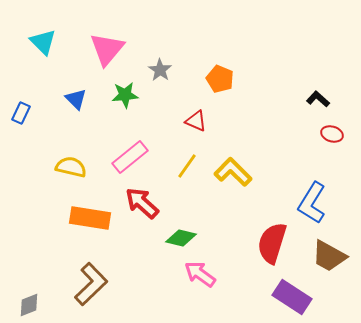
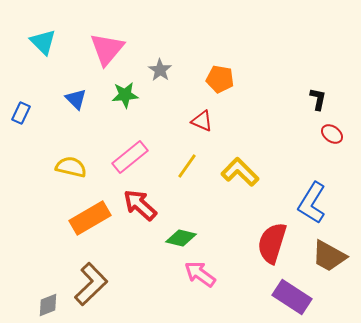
orange pentagon: rotated 12 degrees counterclockwise
black L-shape: rotated 60 degrees clockwise
red triangle: moved 6 px right
red ellipse: rotated 20 degrees clockwise
yellow L-shape: moved 7 px right
red arrow: moved 2 px left, 2 px down
orange rectangle: rotated 39 degrees counterclockwise
gray diamond: moved 19 px right
